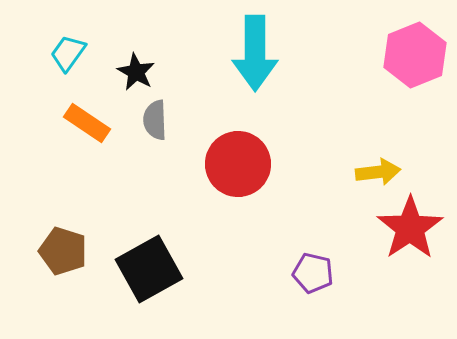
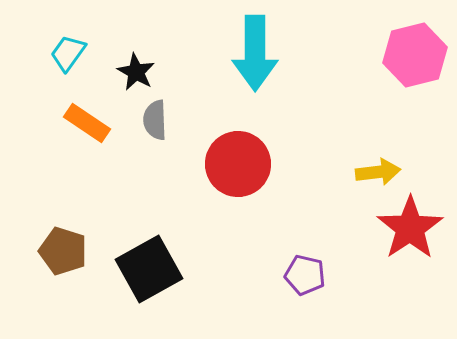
pink hexagon: rotated 8 degrees clockwise
purple pentagon: moved 8 px left, 2 px down
